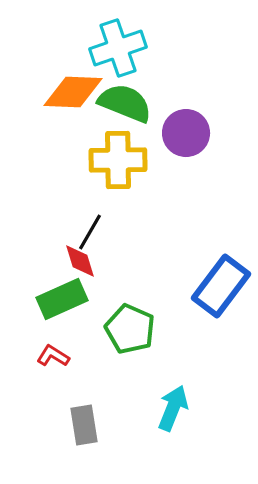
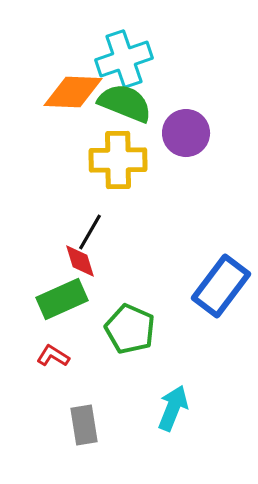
cyan cross: moved 6 px right, 11 px down
